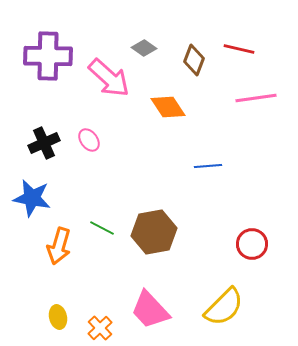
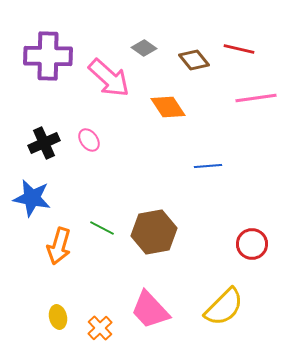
brown diamond: rotated 60 degrees counterclockwise
